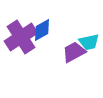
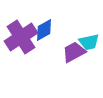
blue diamond: moved 2 px right
